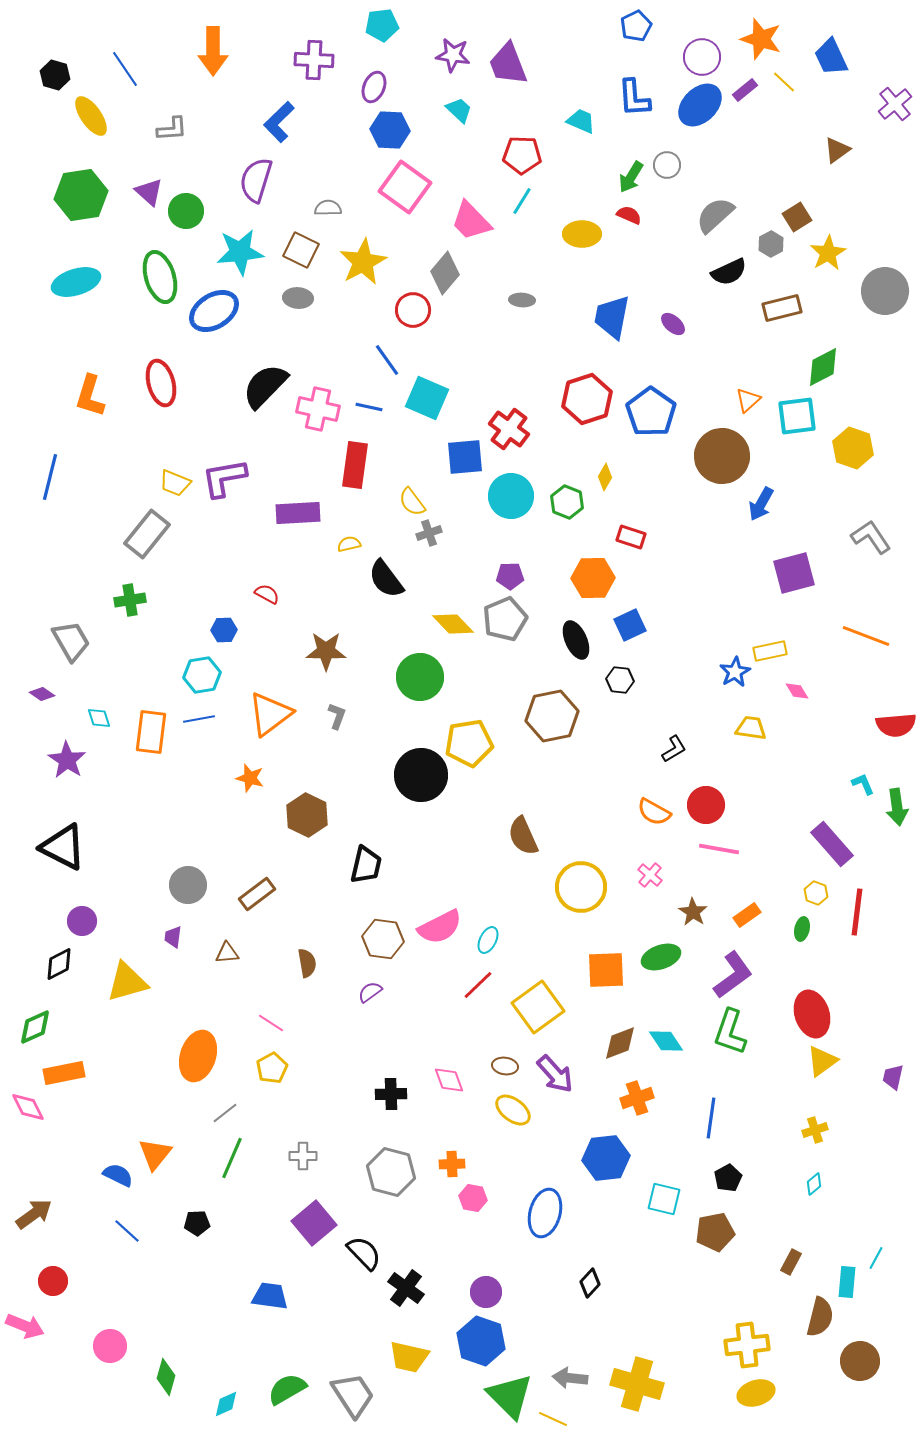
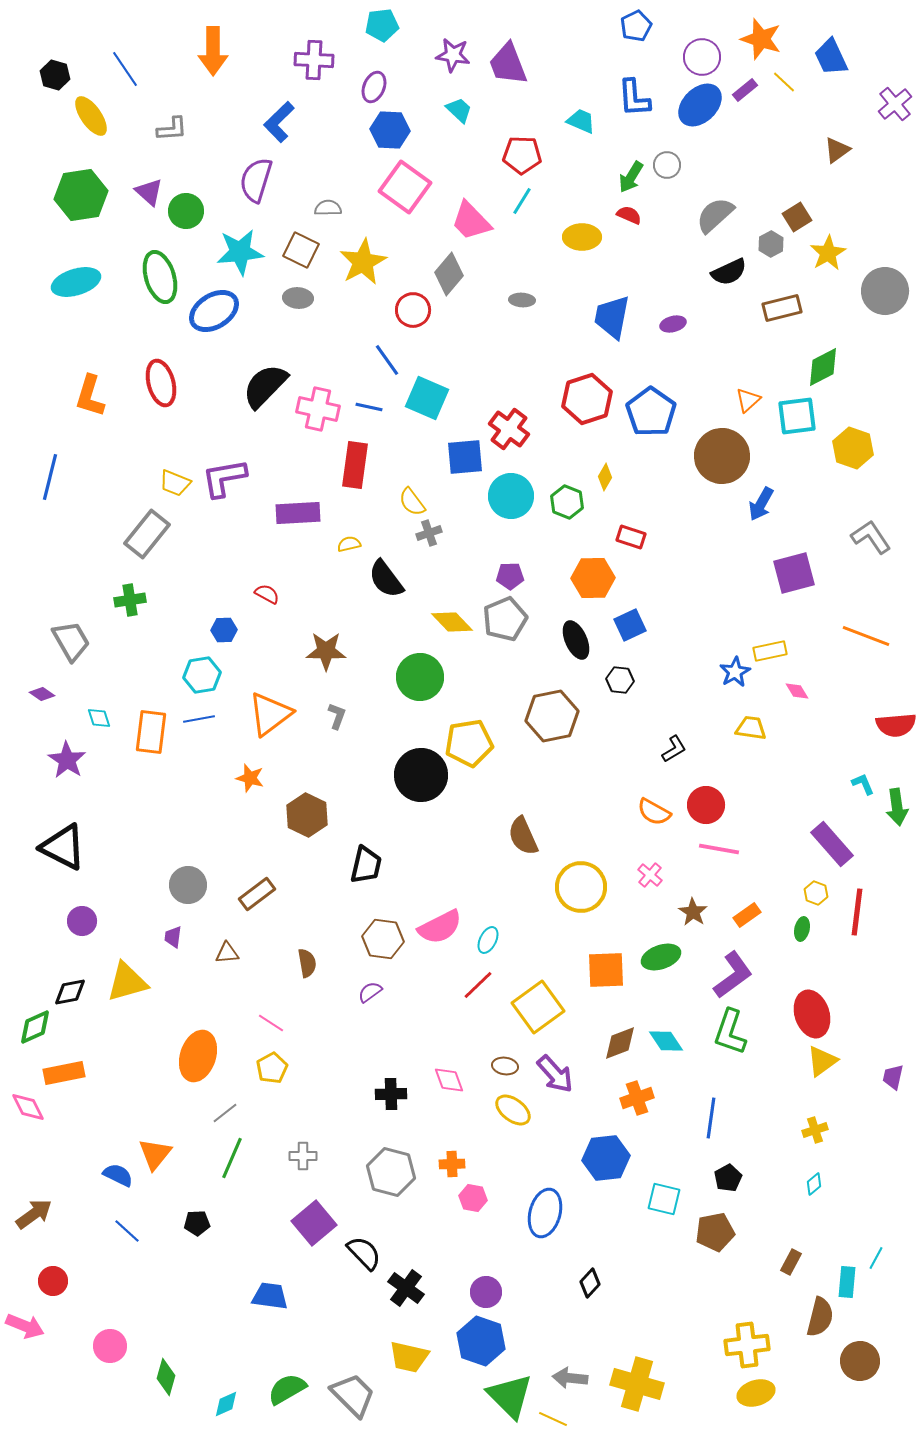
yellow ellipse at (582, 234): moved 3 px down
gray diamond at (445, 273): moved 4 px right, 1 px down
purple ellipse at (673, 324): rotated 55 degrees counterclockwise
yellow diamond at (453, 624): moved 1 px left, 2 px up
black diamond at (59, 964): moved 11 px right, 28 px down; rotated 16 degrees clockwise
gray trapezoid at (353, 1395): rotated 12 degrees counterclockwise
